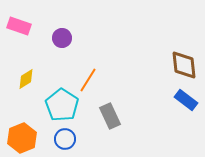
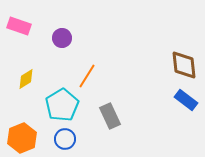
orange line: moved 1 px left, 4 px up
cyan pentagon: rotated 8 degrees clockwise
